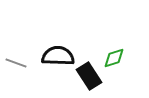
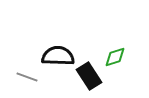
green diamond: moved 1 px right, 1 px up
gray line: moved 11 px right, 14 px down
